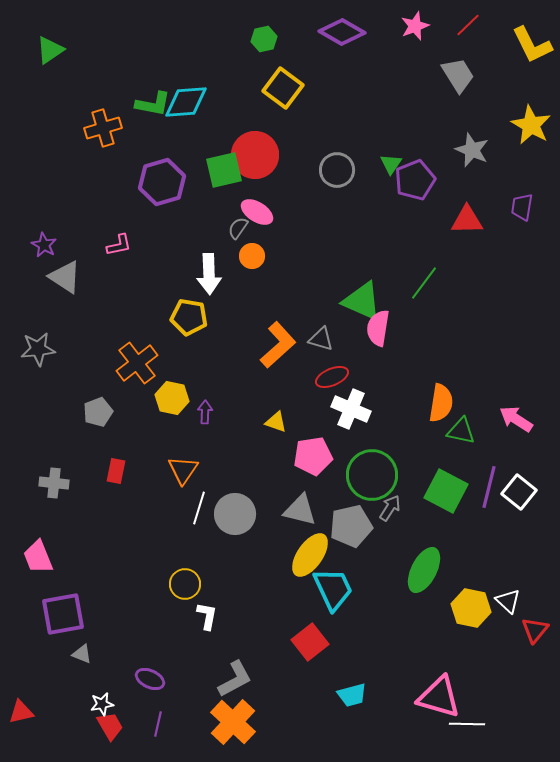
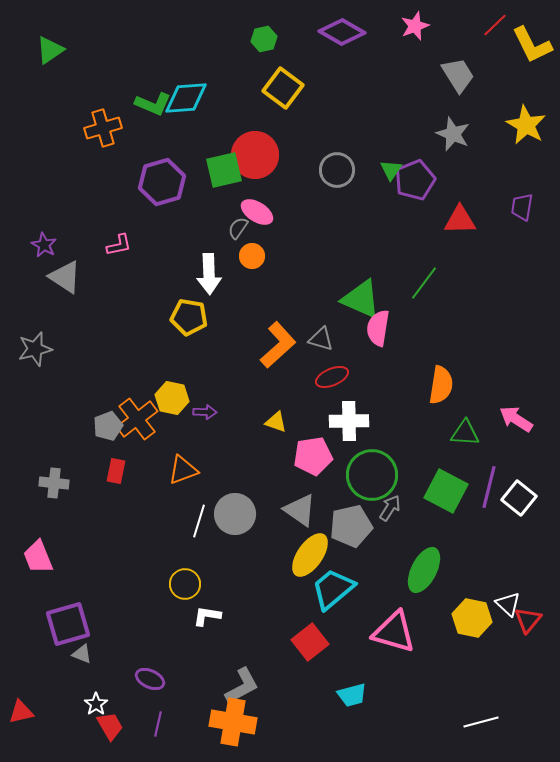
red line at (468, 25): moved 27 px right
cyan diamond at (186, 102): moved 4 px up
green L-shape at (153, 104): rotated 12 degrees clockwise
yellow star at (531, 125): moved 5 px left
gray star at (472, 150): moved 19 px left, 16 px up
green triangle at (391, 164): moved 6 px down
red triangle at (467, 220): moved 7 px left
green triangle at (362, 301): moved 1 px left, 2 px up
gray star at (38, 349): moved 3 px left; rotated 8 degrees counterclockwise
orange cross at (137, 363): moved 56 px down
orange semicircle at (441, 403): moved 18 px up
white cross at (351, 409): moved 2 px left, 12 px down; rotated 24 degrees counterclockwise
gray pentagon at (98, 412): moved 10 px right, 14 px down
purple arrow at (205, 412): rotated 90 degrees clockwise
green triangle at (461, 431): moved 4 px right, 2 px down; rotated 8 degrees counterclockwise
orange triangle at (183, 470): rotated 36 degrees clockwise
white square at (519, 492): moved 6 px down
white line at (199, 508): moved 13 px down
gray triangle at (300, 510): rotated 21 degrees clockwise
cyan trapezoid at (333, 589): rotated 105 degrees counterclockwise
white triangle at (508, 601): moved 3 px down
yellow hexagon at (471, 608): moved 1 px right, 10 px down
purple square at (63, 614): moved 5 px right, 10 px down; rotated 6 degrees counterclockwise
white L-shape at (207, 616): rotated 92 degrees counterclockwise
red triangle at (535, 630): moved 7 px left, 10 px up
gray L-shape at (235, 679): moved 7 px right, 7 px down
pink triangle at (439, 697): moved 45 px left, 65 px up
white star at (102, 704): moved 6 px left; rotated 25 degrees counterclockwise
orange cross at (233, 722): rotated 33 degrees counterclockwise
white line at (467, 724): moved 14 px right, 2 px up; rotated 16 degrees counterclockwise
